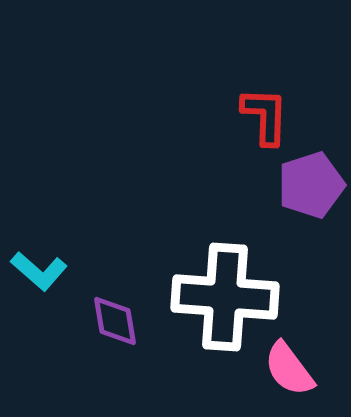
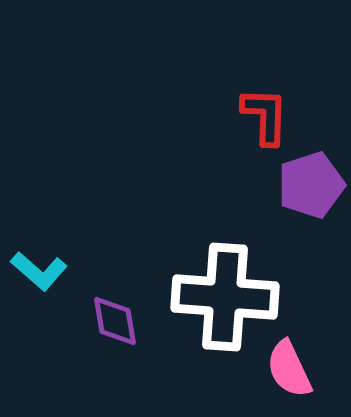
pink semicircle: rotated 12 degrees clockwise
